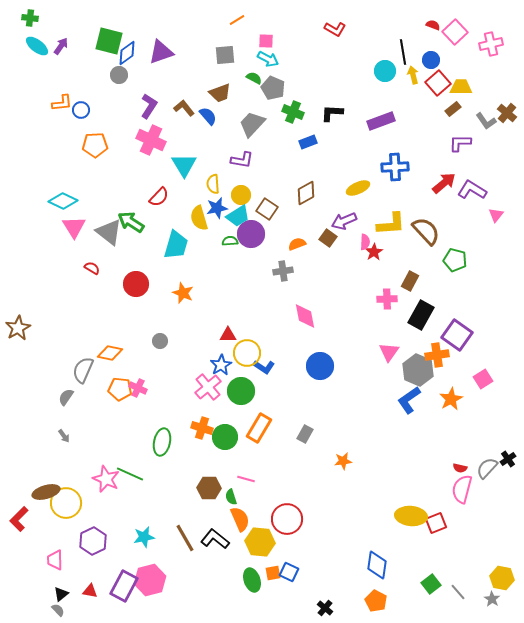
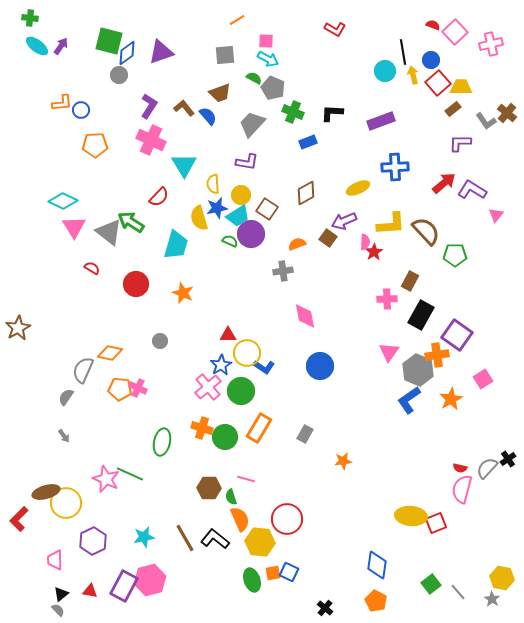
purple L-shape at (242, 160): moved 5 px right, 2 px down
green semicircle at (230, 241): rotated 28 degrees clockwise
green pentagon at (455, 260): moved 5 px up; rotated 15 degrees counterclockwise
